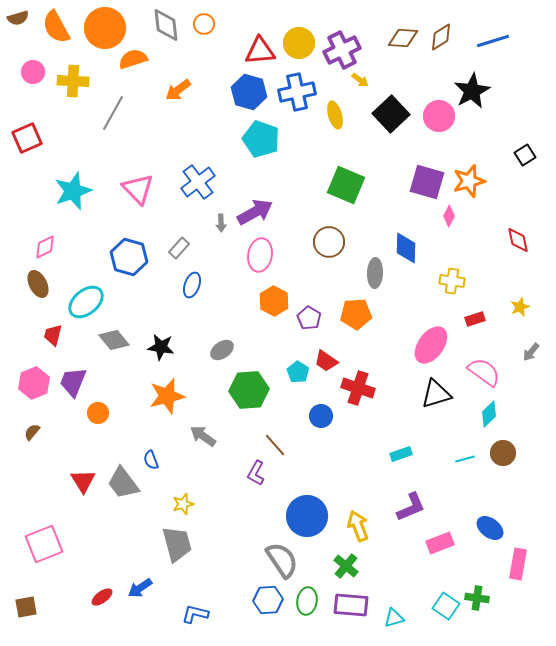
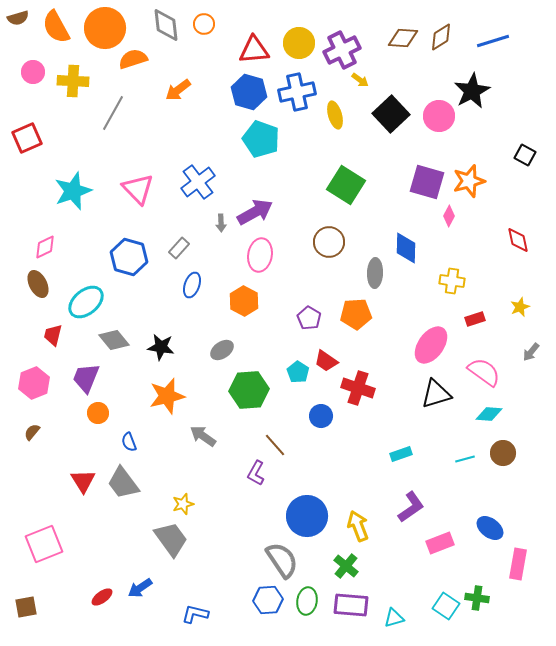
red triangle at (260, 51): moved 6 px left, 1 px up
black square at (525, 155): rotated 30 degrees counterclockwise
green square at (346, 185): rotated 9 degrees clockwise
orange hexagon at (274, 301): moved 30 px left
purple trapezoid at (73, 382): moved 13 px right, 4 px up
cyan diamond at (489, 414): rotated 48 degrees clockwise
blue semicircle at (151, 460): moved 22 px left, 18 px up
purple L-shape at (411, 507): rotated 12 degrees counterclockwise
gray trapezoid at (177, 544): moved 6 px left, 5 px up; rotated 21 degrees counterclockwise
